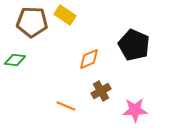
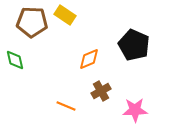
green diamond: rotated 70 degrees clockwise
